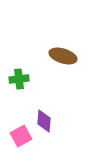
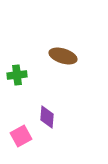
green cross: moved 2 px left, 4 px up
purple diamond: moved 3 px right, 4 px up
